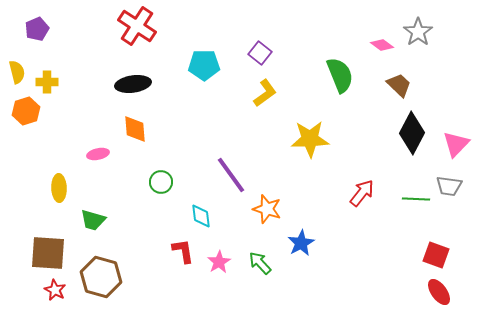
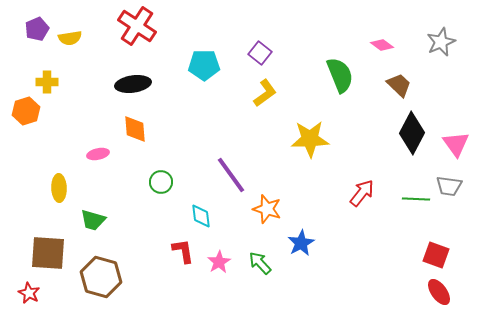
gray star: moved 23 px right, 10 px down; rotated 12 degrees clockwise
yellow semicircle: moved 53 px right, 34 px up; rotated 95 degrees clockwise
pink triangle: rotated 20 degrees counterclockwise
red star: moved 26 px left, 3 px down
